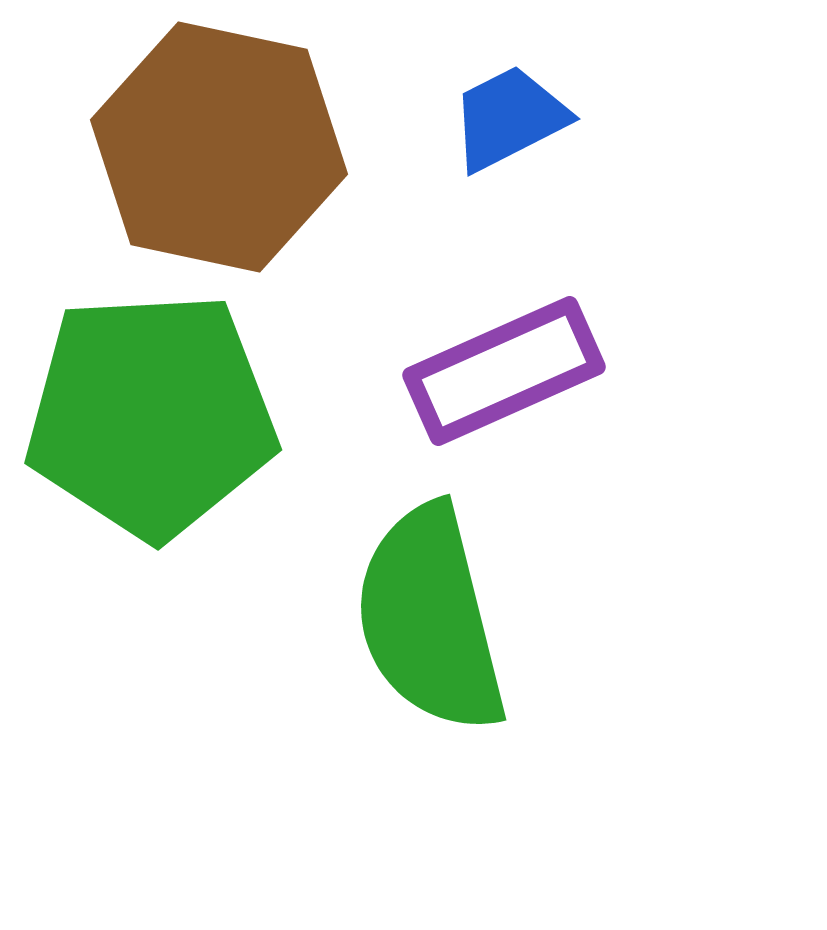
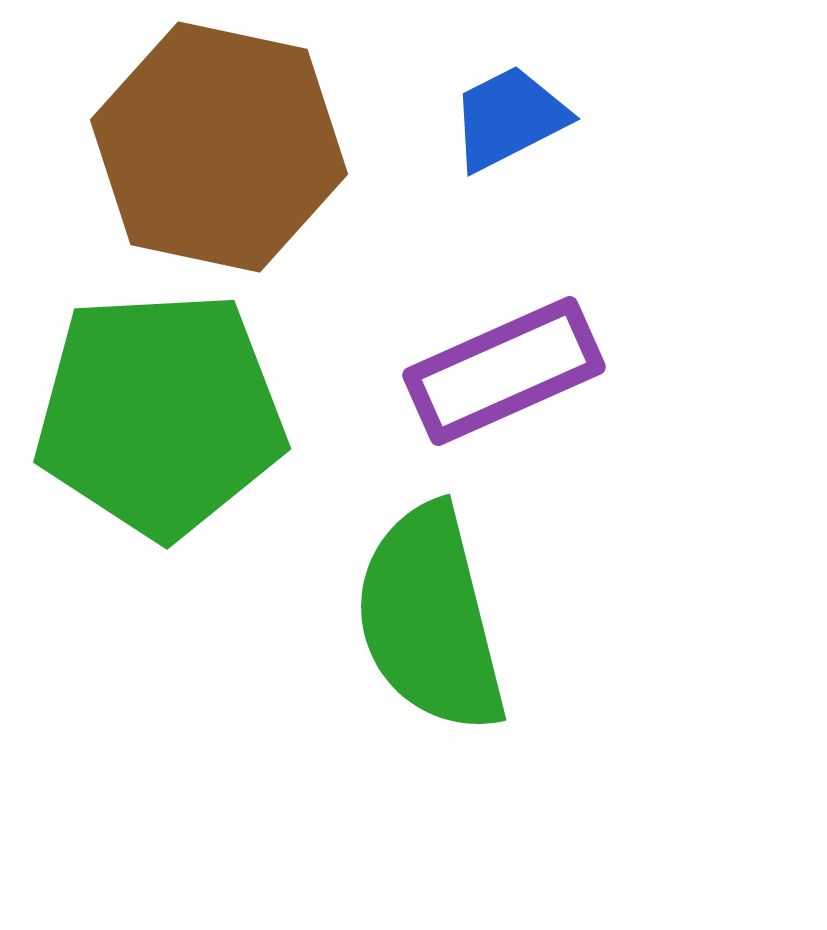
green pentagon: moved 9 px right, 1 px up
